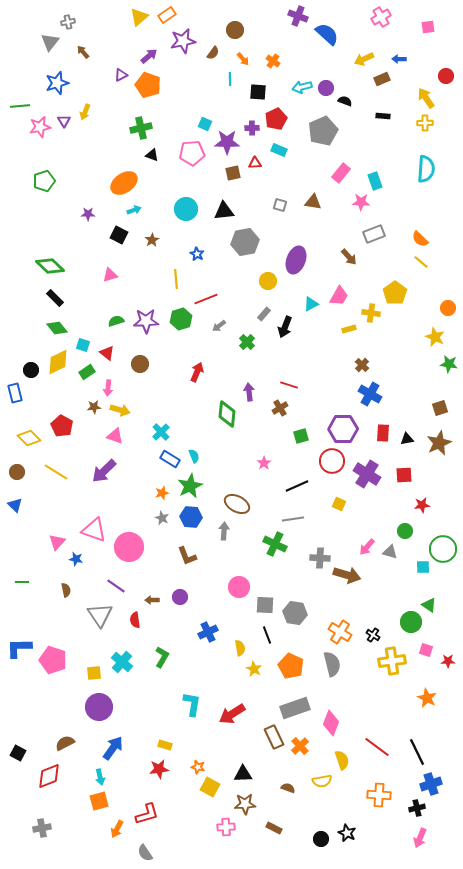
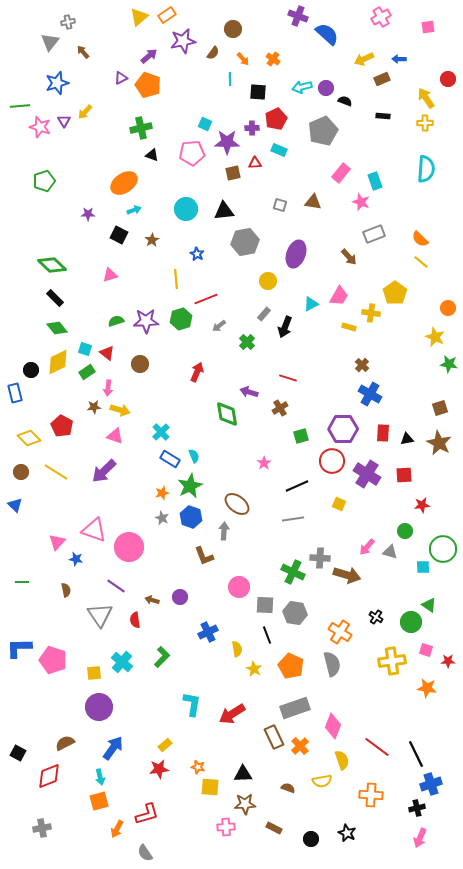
brown circle at (235, 30): moved 2 px left, 1 px up
orange cross at (273, 61): moved 2 px up
purple triangle at (121, 75): moved 3 px down
red circle at (446, 76): moved 2 px right, 3 px down
yellow arrow at (85, 112): rotated 21 degrees clockwise
pink star at (40, 127): rotated 30 degrees clockwise
pink star at (361, 202): rotated 18 degrees clockwise
purple ellipse at (296, 260): moved 6 px up
green diamond at (50, 266): moved 2 px right, 1 px up
yellow rectangle at (349, 329): moved 2 px up; rotated 32 degrees clockwise
cyan square at (83, 345): moved 2 px right, 4 px down
red line at (289, 385): moved 1 px left, 7 px up
purple arrow at (249, 392): rotated 66 degrees counterclockwise
green diamond at (227, 414): rotated 16 degrees counterclockwise
brown star at (439, 443): rotated 20 degrees counterclockwise
brown circle at (17, 472): moved 4 px right
brown ellipse at (237, 504): rotated 10 degrees clockwise
blue hexagon at (191, 517): rotated 15 degrees clockwise
green cross at (275, 544): moved 18 px right, 28 px down
brown L-shape at (187, 556): moved 17 px right
brown arrow at (152, 600): rotated 16 degrees clockwise
black cross at (373, 635): moved 3 px right, 18 px up
yellow semicircle at (240, 648): moved 3 px left, 1 px down
green L-shape at (162, 657): rotated 15 degrees clockwise
orange star at (427, 698): moved 10 px up; rotated 18 degrees counterclockwise
pink diamond at (331, 723): moved 2 px right, 3 px down
yellow rectangle at (165, 745): rotated 56 degrees counterclockwise
black line at (417, 752): moved 1 px left, 2 px down
yellow square at (210, 787): rotated 24 degrees counterclockwise
orange cross at (379, 795): moved 8 px left
black circle at (321, 839): moved 10 px left
